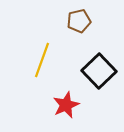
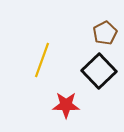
brown pentagon: moved 26 px right, 12 px down; rotated 15 degrees counterclockwise
red star: rotated 24 degrees clockwise
